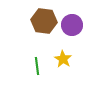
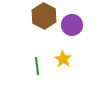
brown hexagon: moved 5 px up; rotated 20 degrees clockwise
